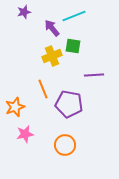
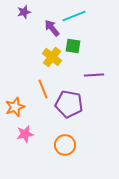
yellow cross: moved 1 px down; rotated 30 degrees counterclockwise
